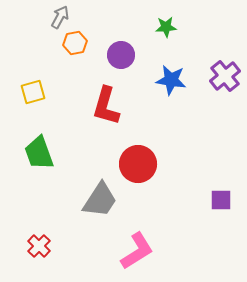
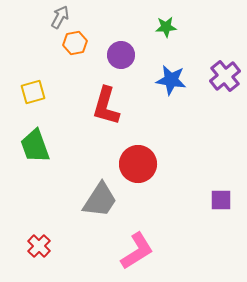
green trapezoid: moved 4 px left, 7 px up
